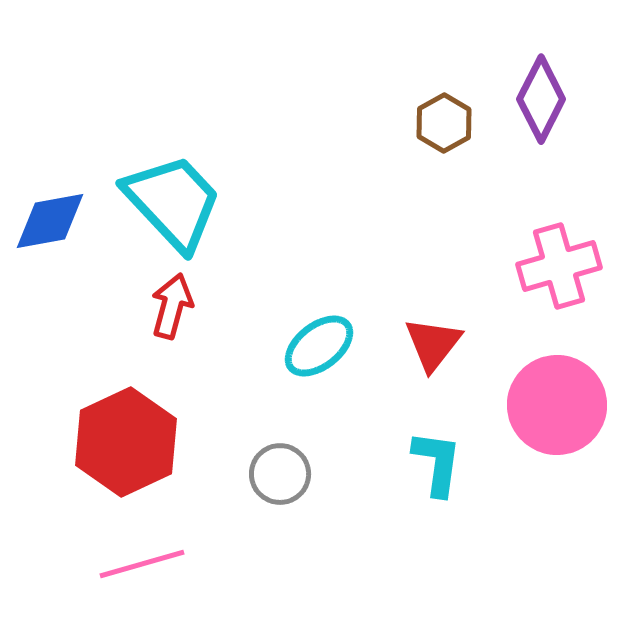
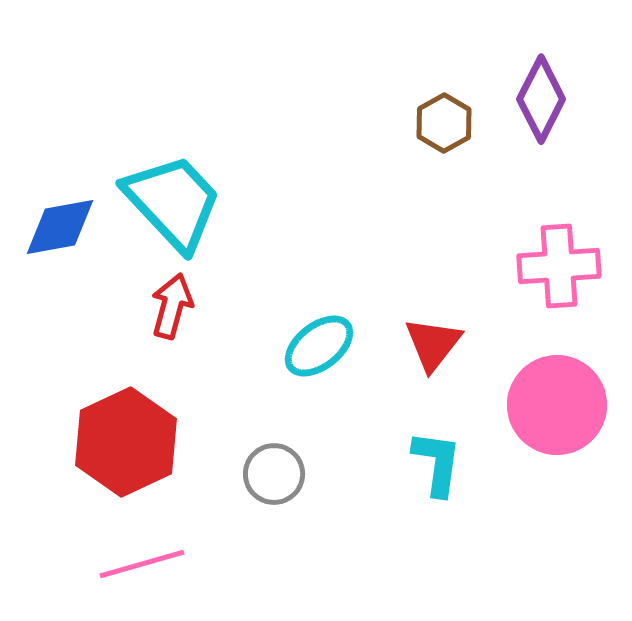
blue diamond: moved 10 px right, 6 px down
pink cross: rotated 12 degrees clockwise
gray circle: moved 6 px left
